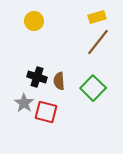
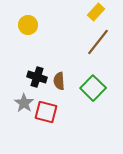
yellow rectangle: moved 1 px left, 5 px up; rotated 30 degrees counterclockwise
yellow circle: moved 6 px left, 4 px down
